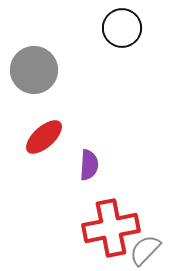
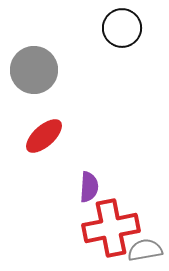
red ellipse: moved 1 px up
purple semicircle: moved 22 px down
gray semicircle: rotated 36 degrees clockwise
